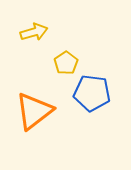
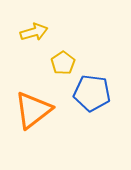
yellow pentagon: moved 3 px left
orange triangle: moved 1 px left, 1 px up
